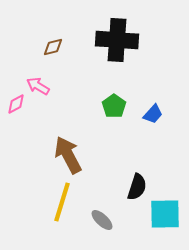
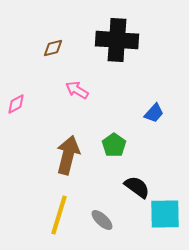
brown diamond: moved 1 px down
pink arrow: moved 39 px right, 4 px down
green pentagon: moved 39 px down
blue trapezoid: moved 1 px right, 1 px up
brown arrow: rotated 42 degrees clockwise
black semicircle: rotated 72 degrees counterclockwise
yellow line: moved 3 px left, 13 px down
